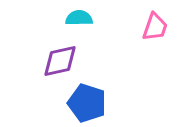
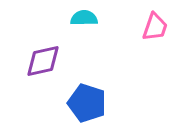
cyan semicircle: moved 5 px right
purple diamond: moved 17 px left
